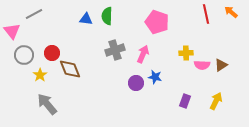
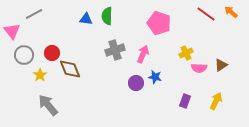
red line: rotated 42 degrees counterclockwise
pink pentagon: moved 2 px right, 1 px down
yellow cross: rotated 24 degrees counterclockwise
pink semicircle: moved 3 px left, 3 px down
gray arrow: moved 1 px right, 1 px down
